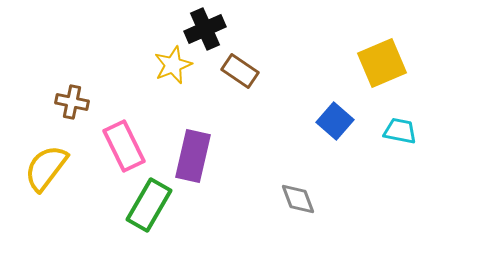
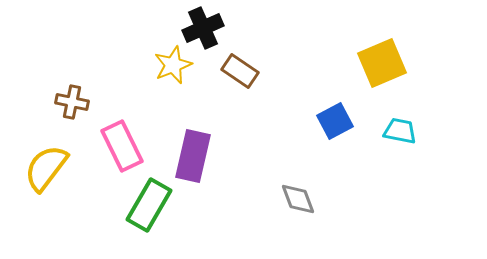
black cross: moved 2 px left, 1 px up
blue square: rotated 21 degrees clockwise
pink rectangle: moved 2 px left
